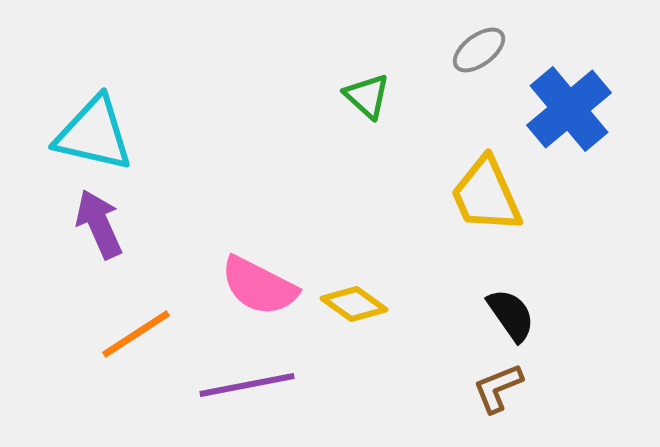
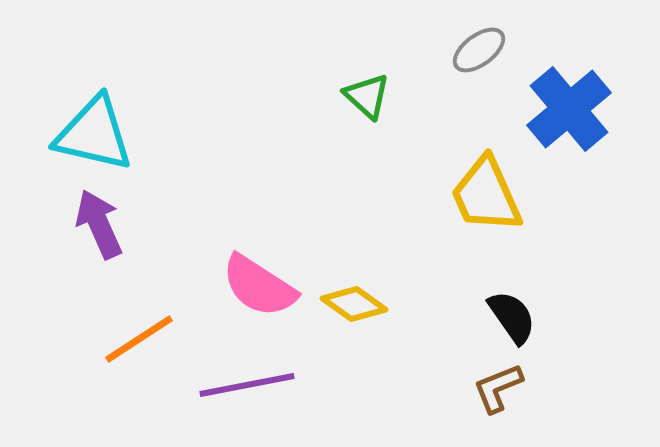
pink semicircle: rotated 6 degrees clockwise
black semicircle: moved 1 px right, 2 px down
orange line: moved 3 px right, 5 px down
